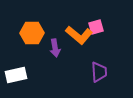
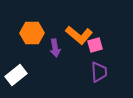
pink square: moved 1 px left, 18 px down
white rectangle: rotated 25 degrees counterclockwise
